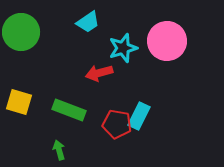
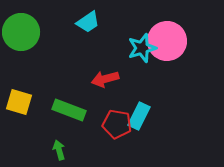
cyan star: moved 19 px right
red arrow: moved 6 px right, 6 px down
